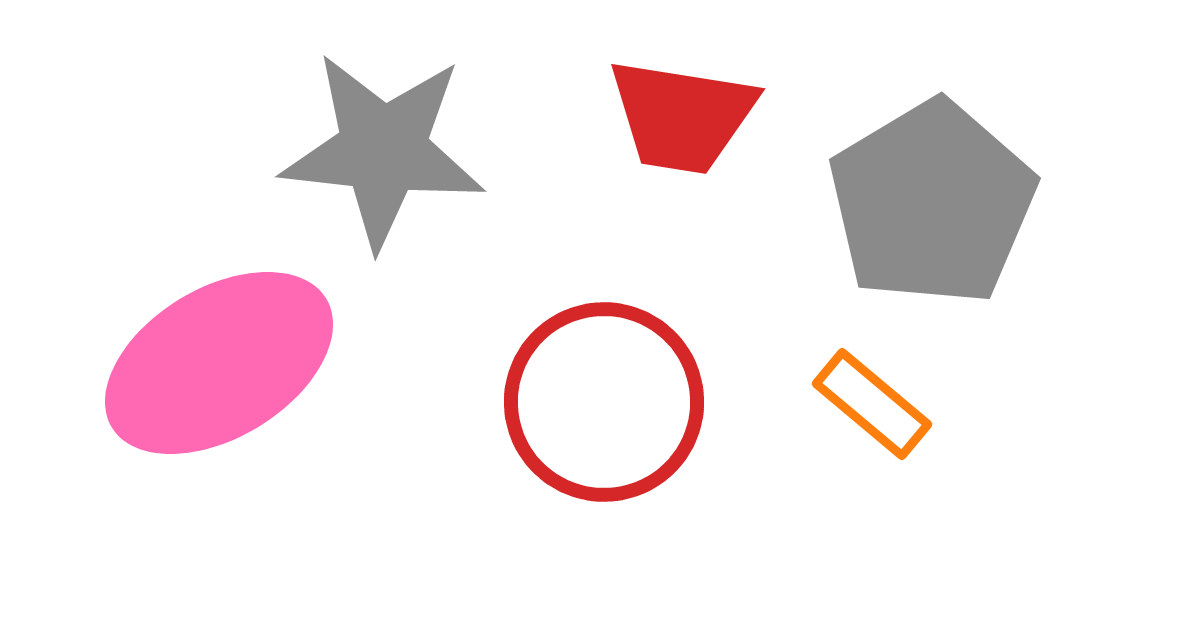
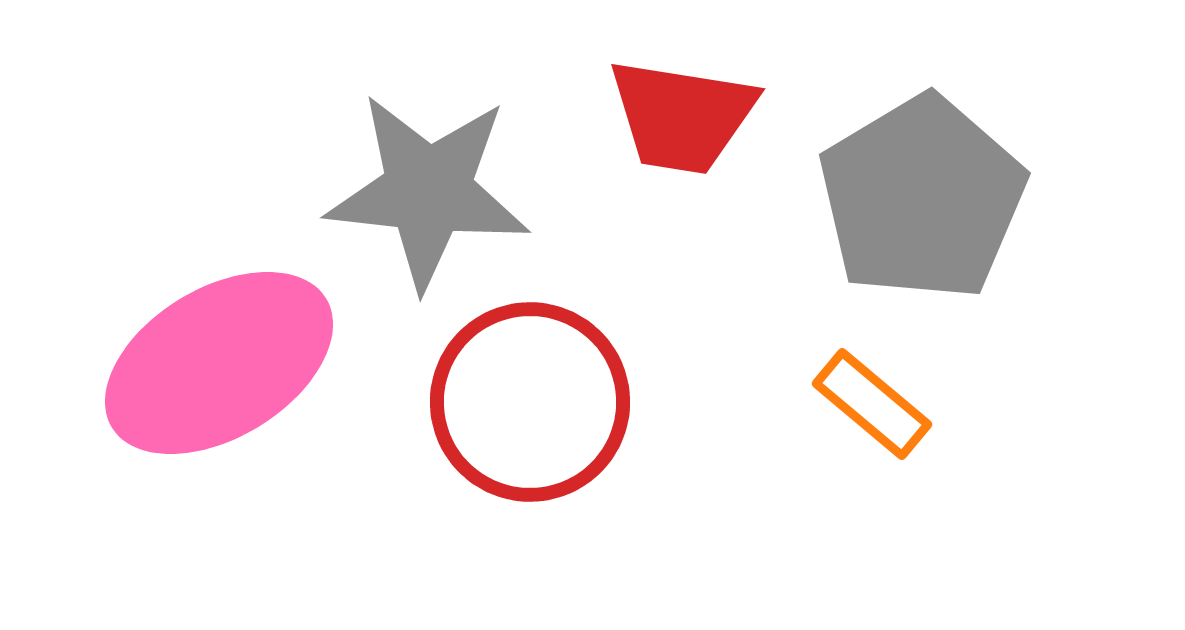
gray star: moved 45 px right, 41 px down
gray pentagon: moved 10 px left, 5 px up
red circle: moved 74 px left
